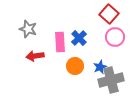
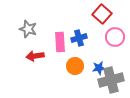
red square: moved 7 px left
blue cross: rotated 28 degrees clockwise
blue star: moved 1 px left, 1 px down; rotated 16 degrees clockwise
